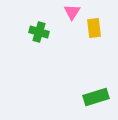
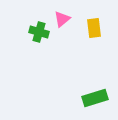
pink triangle: moved 10 px left, 7 px down; rotated 18 degrees clockwise
green rectangle: moved 1 px left, 1 px down
